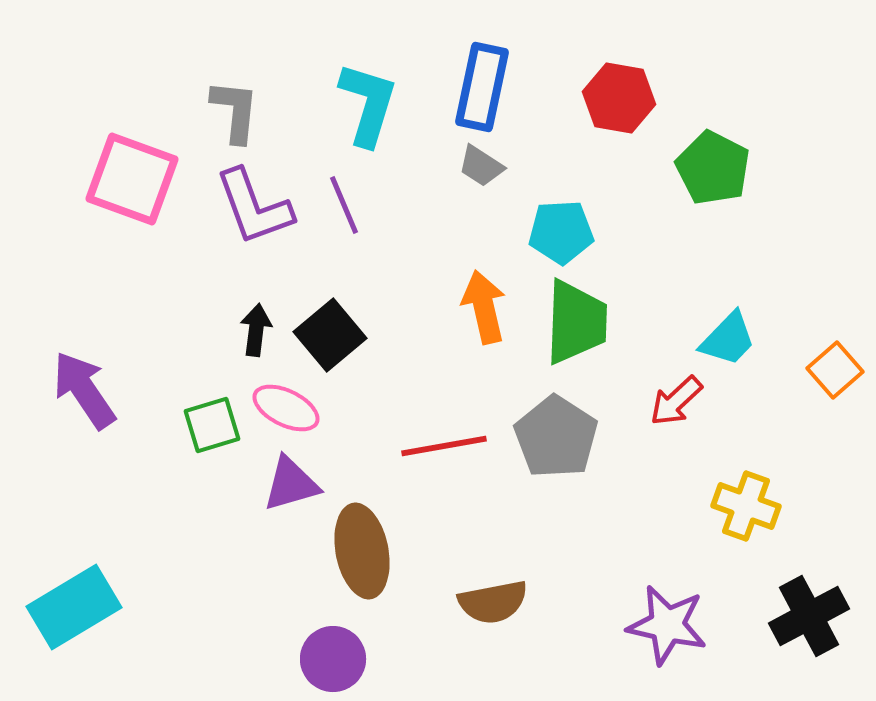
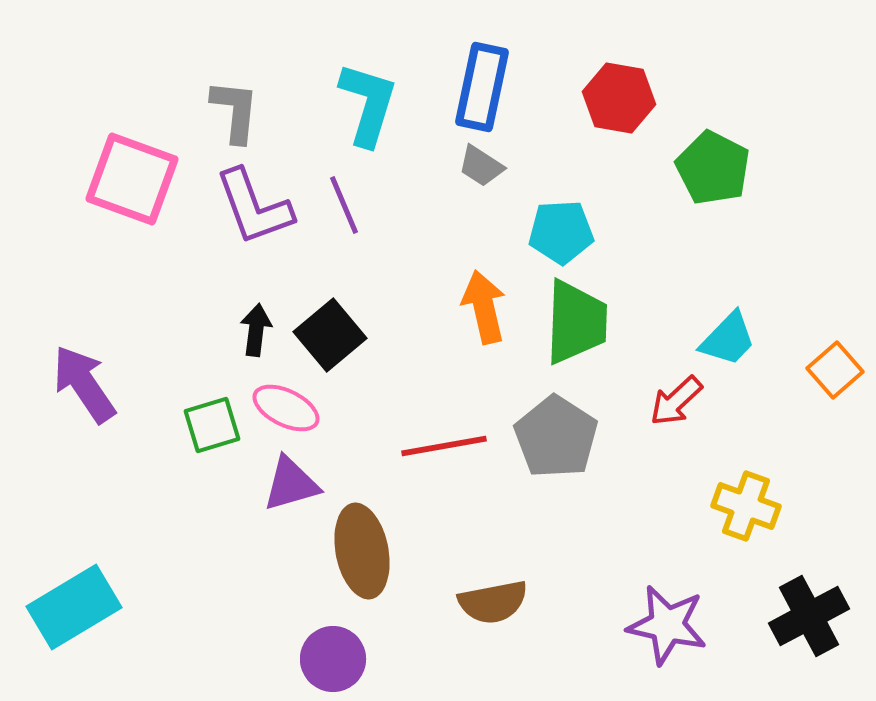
purple arrow: moved 6 px up
